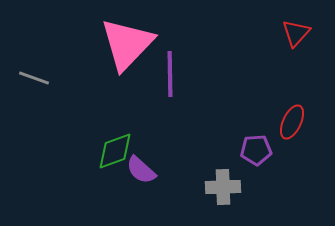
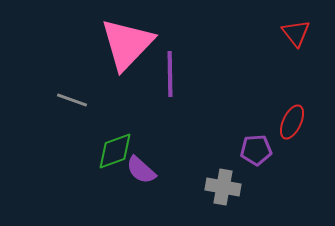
red triangle: rotated 20 degrees counterclockwise
gray line: moved 38 px right, 22 px down
gray cross: rotated 12 degrees clockwise
